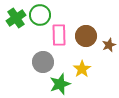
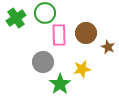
green circle: moved 5 px right, 2 px up
brown circle: moved 3 px up
brown star: moved 1 px left, 2 px down; rotated 24 degrees counterclockwise
yellow star: rotated 24 degrees clockwise
green star: rotated 15 degrees counterclockwise
